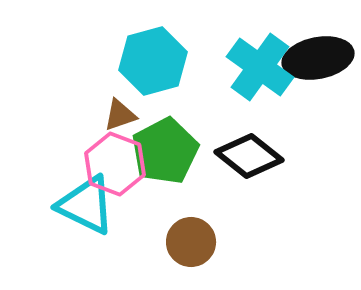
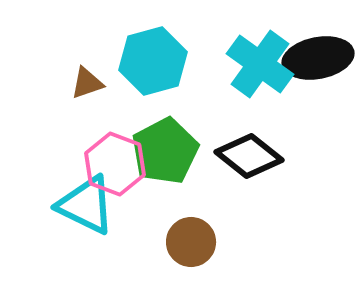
cyan cross: moved 3 px up
brown triangle: moved 33 px left, 32 px up
